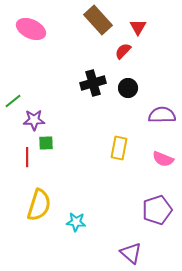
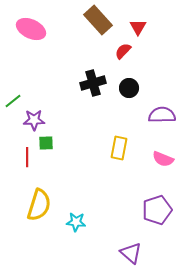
black circle: moved 1 px right
